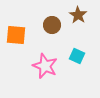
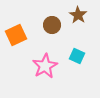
orange square: rotated 30 degrees counterclockwise
pink star: rotated 20 degrees clockwise
